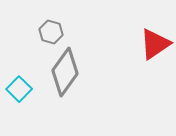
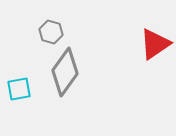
cyan square: rotated 35 degrees clockwise
